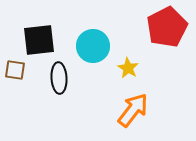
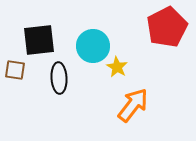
yellow star: moved 11 px left, 1 px up
orange arrow: moved 5 px up
